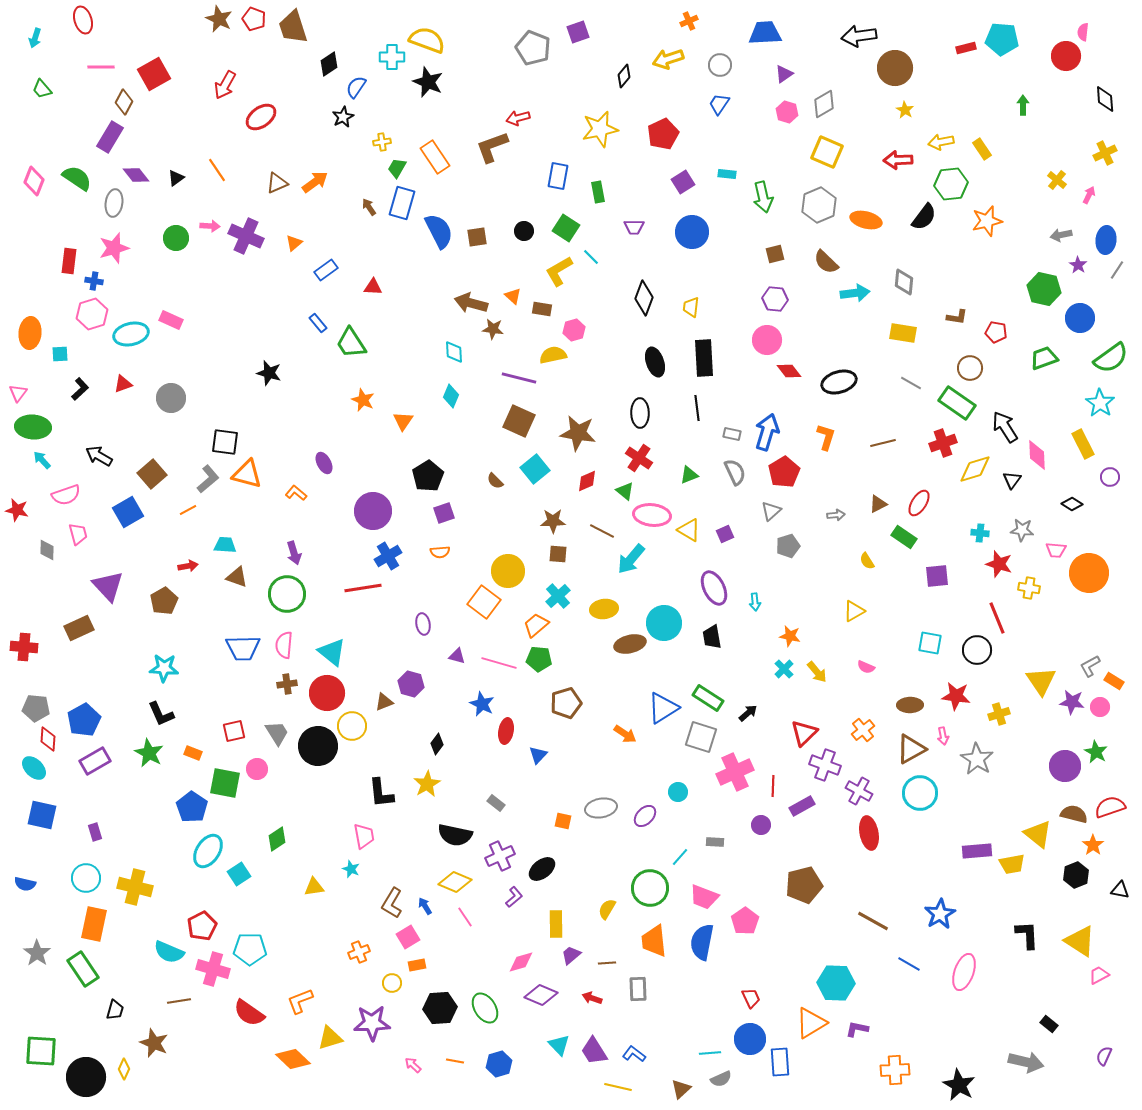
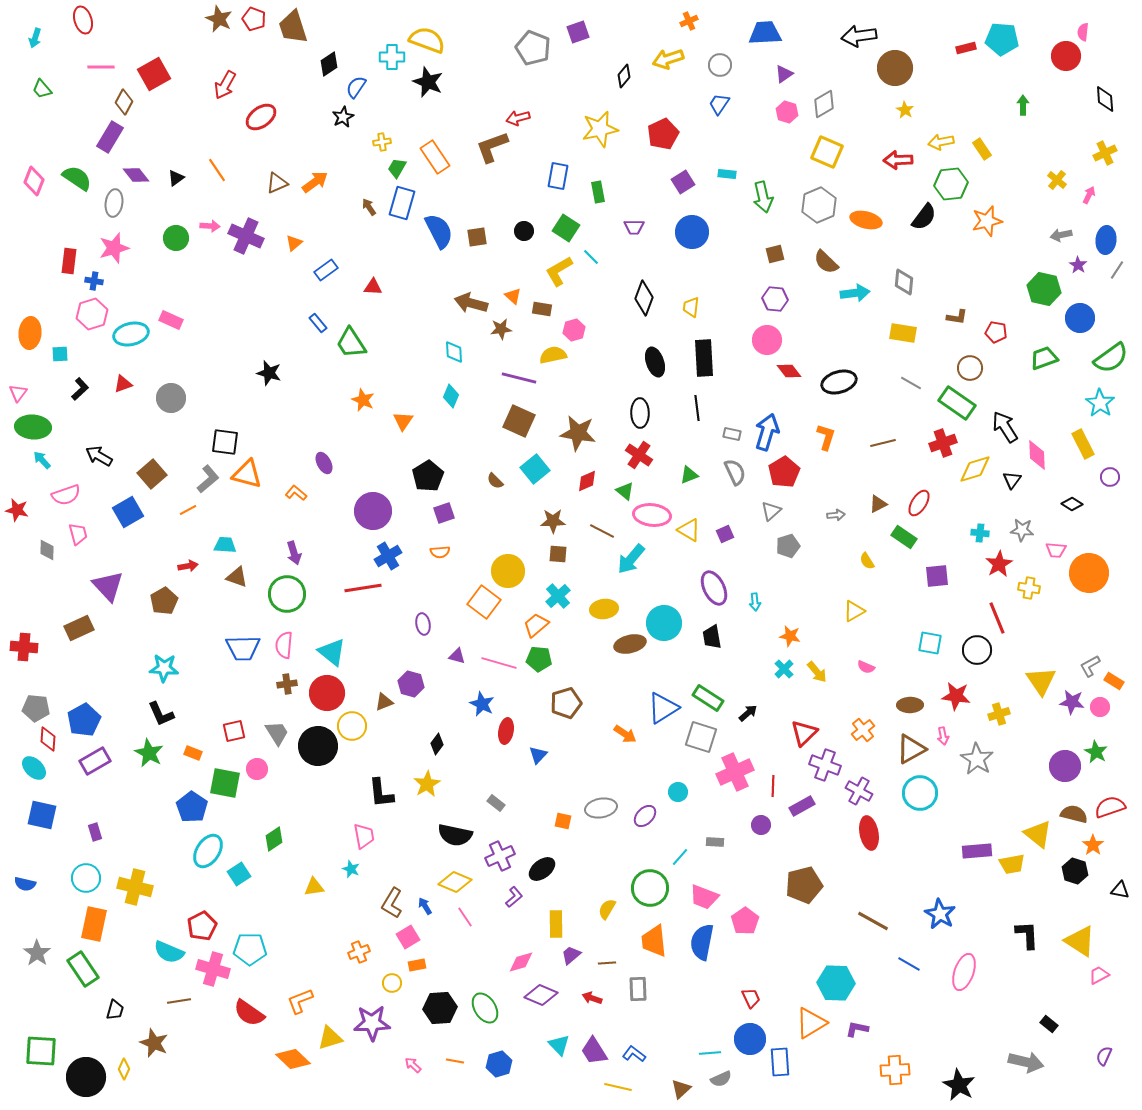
brown star at (493, 329): moved 8 px right; rotated 15 degrees counterclockwise
red cross at (639, 458): moved 3 px up
red star at (999, 564): rotated 24 degrees clockwise
green diamond at (277, 839): moved 3 px left
black hexagon at (1076, 875): moved 1 px left, 4 px up; rotated 20 degrees counterclockwise
blue star at (940, 914): rotated 12 degrees counterclockwise
